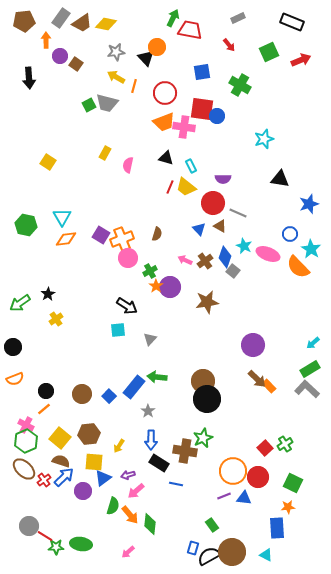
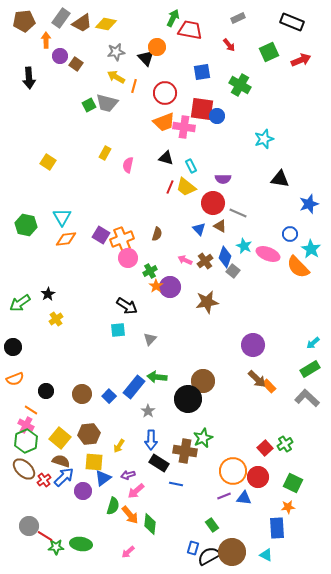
gray L-shape at (307, 389): moved 9 px down
black circle at (207, 399): moved 19 px left
orange line at (44, 409): moved 13 px left, 1 px down; rotated 72 degrees clockwise
